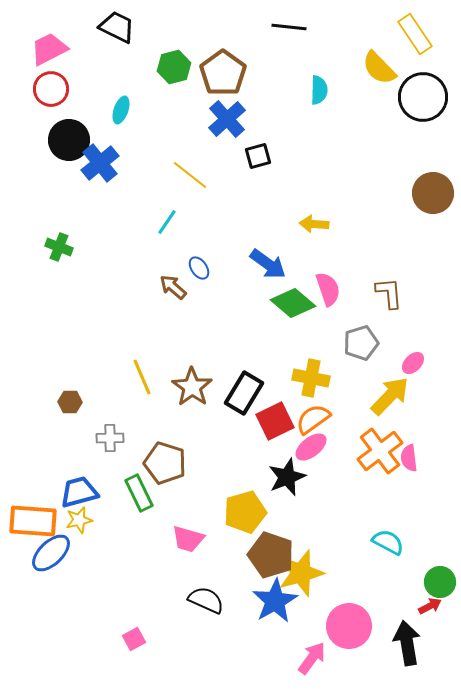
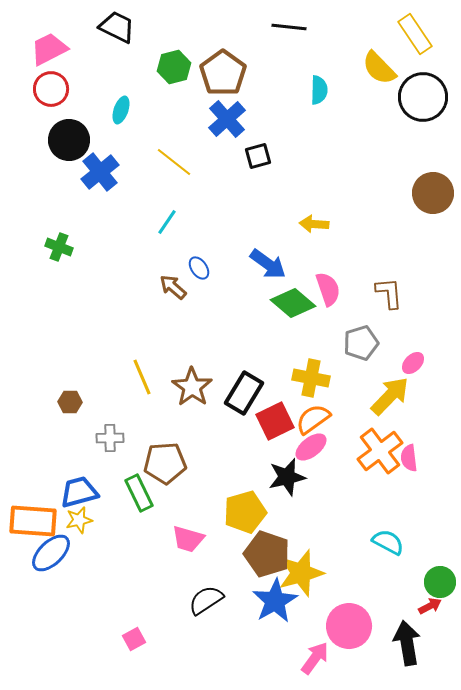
blue cross at (100, 163): moved 9 px down
yellow line at (190, 175): moved 16 px left, 13 px up
brown pentagon at (165, 463): rotated 21 degrees counterclockwise
black star at (287, 477): rotated 9 degrees clockwise
brown pentagon at (271, 555): moved 4 px left, 1 px up
black semicircle at (206, 600): rotated 57 degrees counterclockwise
pink arrow at (312, 658): moved 3 px right
